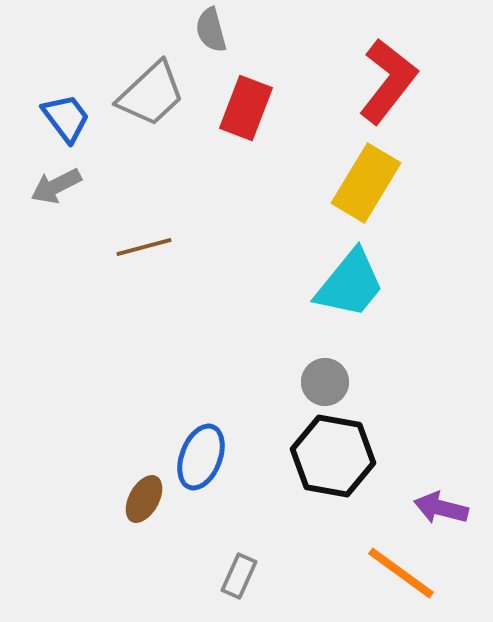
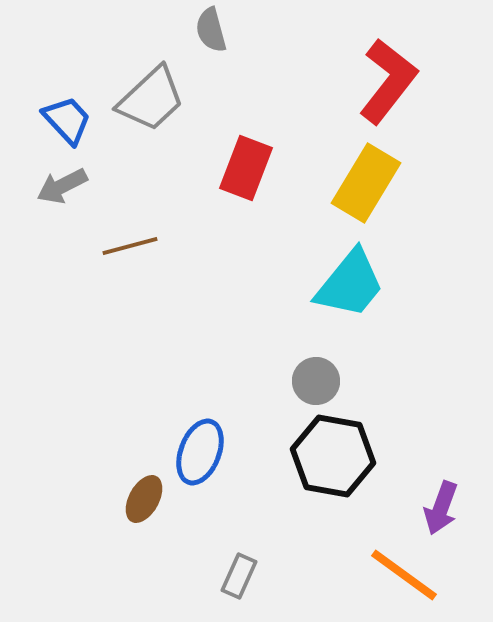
gray trapezoid: moved 5 px down
red rectangle: moved 60 px down
blue trapezoid: moved 1 px right, 2 px down; rotated 6 degrees counterclockwise
gray arrow: moved 6 px right
brown line: moved 14 px left, 1 px up
gray circle: moved 9 px left, 1 px up
blue ellipse: moved 1 px left, 5 px up
purple arrow: rotated 84 degrees counterclockwise
orange line: moved 3 px right, 2 px down
